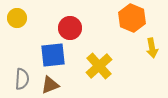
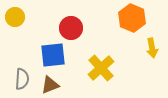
yellow circle: moved 2 px left, 1 px up
red circle: moved 1 px right
yellow cross: moved 2 px right, 2 px down
